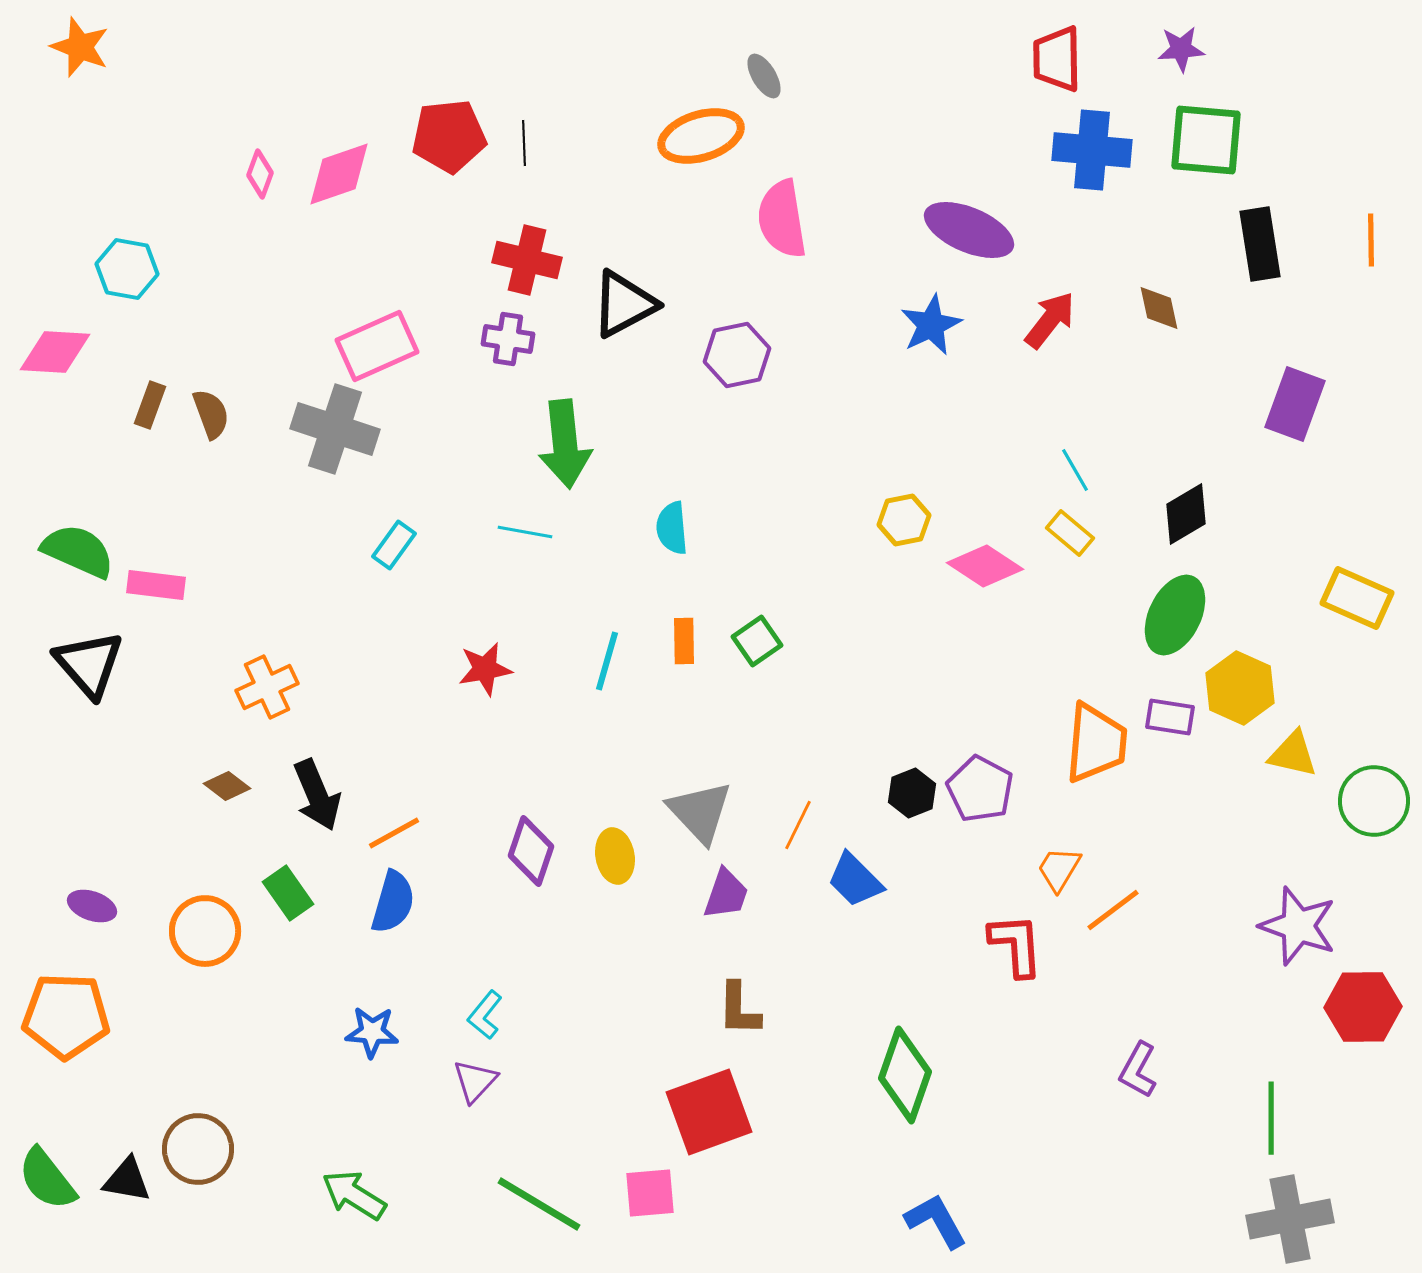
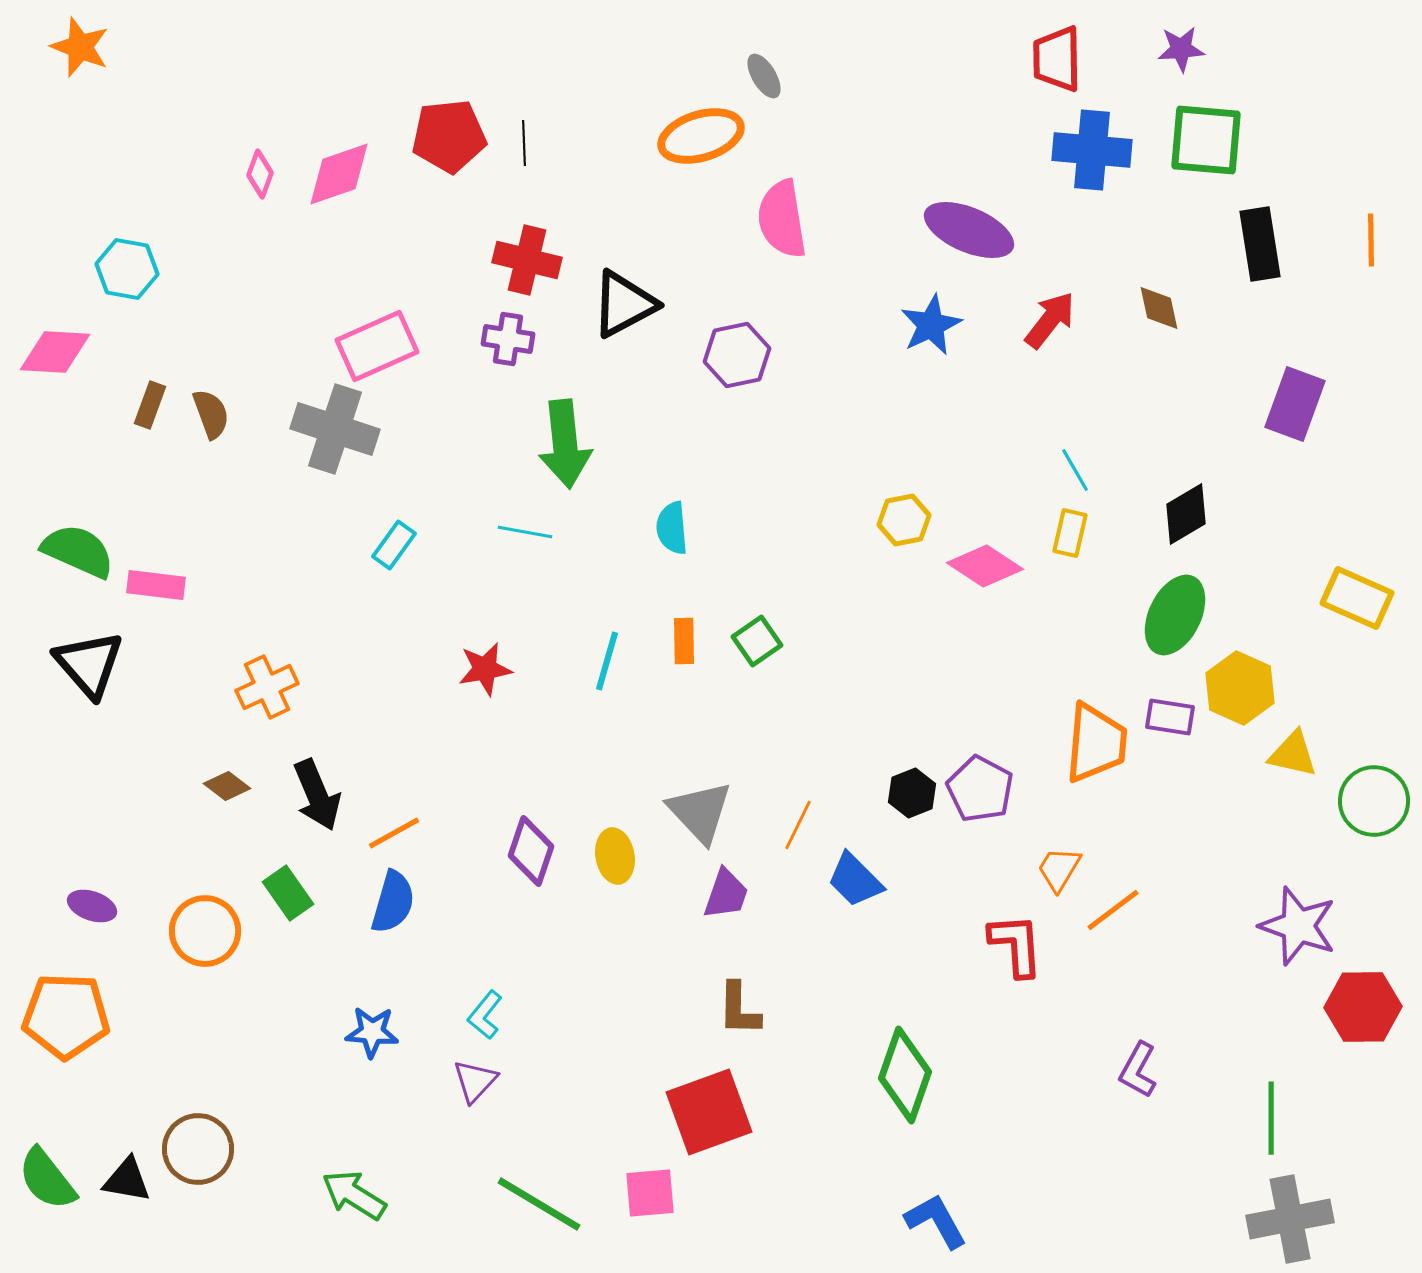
yellow rectangle at (1070, 533): rotated 63 degrees clockwise
